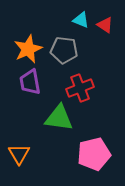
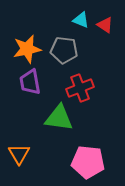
orange star: moved 1 px left; rotated 12 degrees clockwise
pink pentagon: moved 6 px left, 8 px down; rotated 20 degrees clockwise
